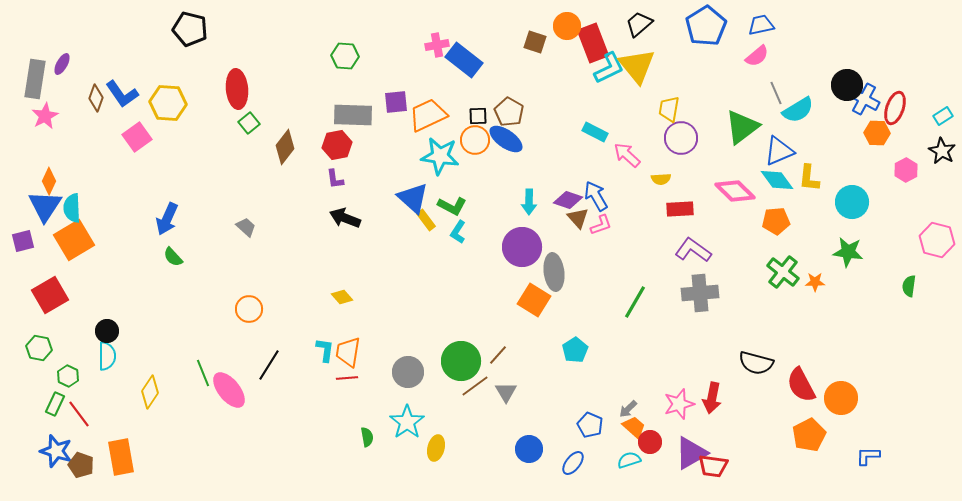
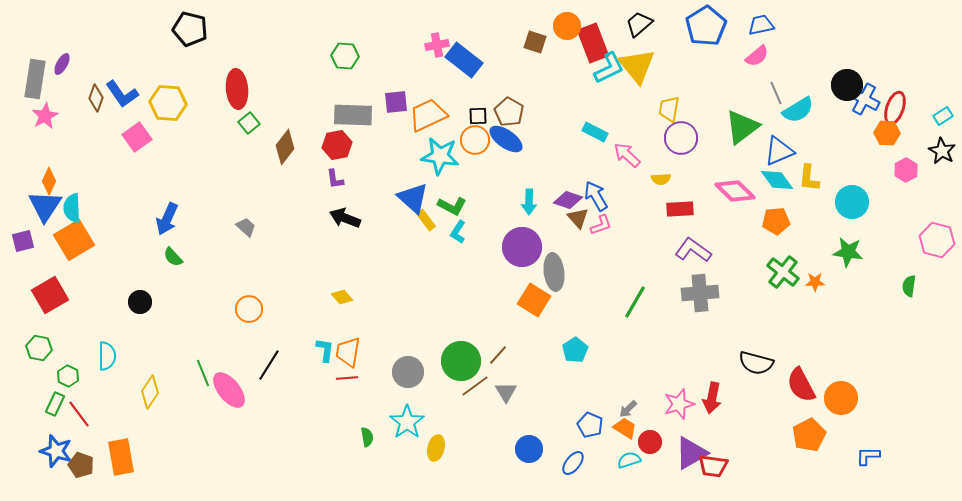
orange hexagon at (877, 133): moved 10 px right
black circle at (107, 331): moved 33 px right, 29 px up
orange trapezoid at (634, 427): moved 9 px left, 1 px down; rotated 10 degrees counterclockwise
